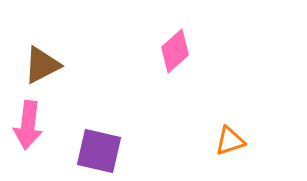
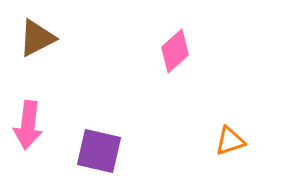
brown triangle: moved 5 px left, 27 px up
